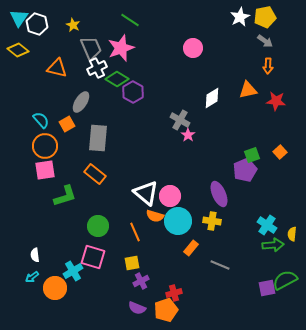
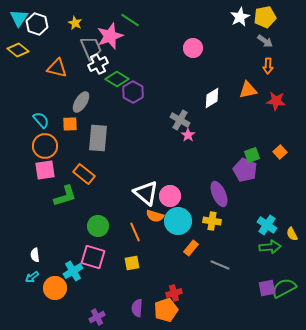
yellow star at (73, 25): moved 2 px right, 2 px up
pink star at (121, 48): moved 11 px left, 12 px up
white cross at (97, 68): moved 1 px right, 4 px up
orange square at (67, 124): moved 3 px right; rotated 28 degrees clockwise
purple pentagon at (245, 170): rotated 25 degrees counterclockwise
orange rectangle at (95, 174): moved 11 px left
yellow semicircle at (292, 234): rotated 32 degrees counterclockwise
green arrow at (273, 245): moved 3 px left, 2 px down
green semicircle at (285, 280): moved 1 px left, 8 px down
purple cross at (141, 281): moved 44 px left, 36 px down
purple semicircle at (137, 308): rotated 72 degrees clockwise
